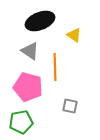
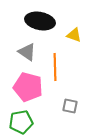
black ellipse: rotated 32 degrees clockwise
yellow triangle: rotated 14 degrees counterclockwise
gray triangle: moved 3 px left, 1 px down
